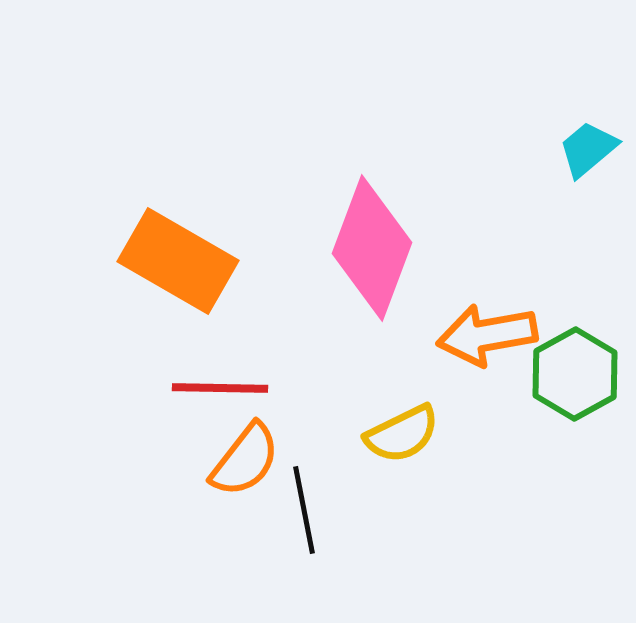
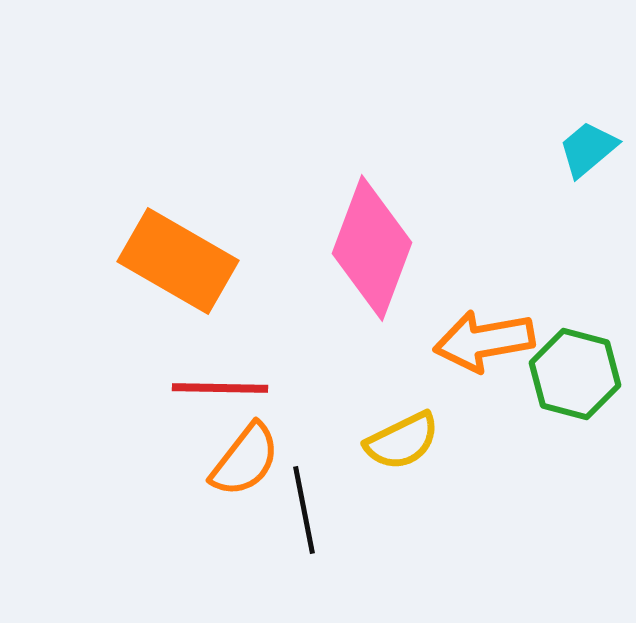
orange arrow: moved 3 px left, 6 px down
green hexagon: rotated 16 degrees counterclockwise
yellow semicircle: moved 7 px down
